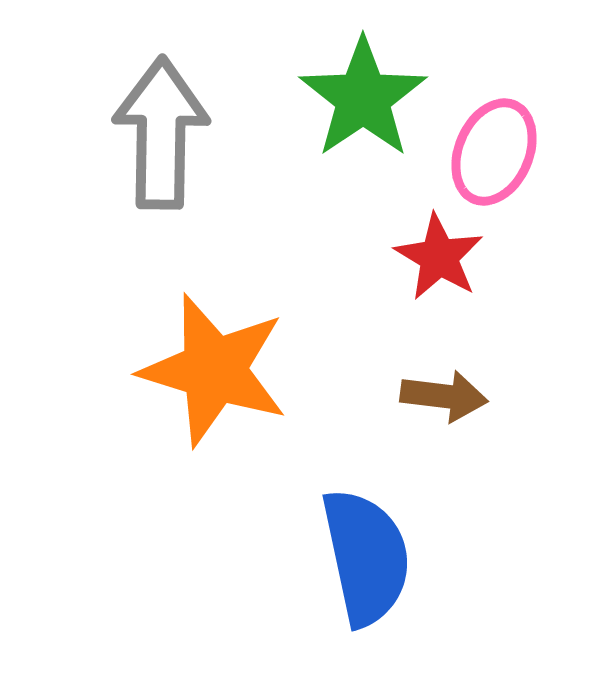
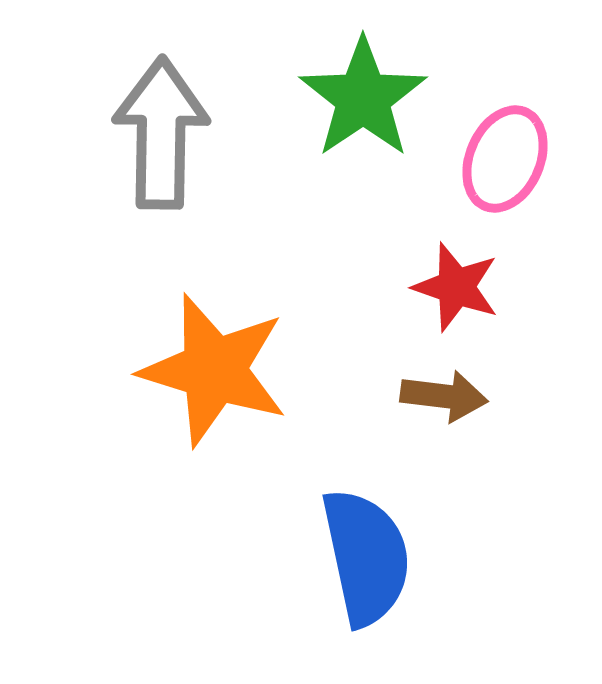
pink ellipse: moved 11 px right, 7 px down
red star: moved 17 px right, 30 px down; rotated 12 degrees counterclockwise
